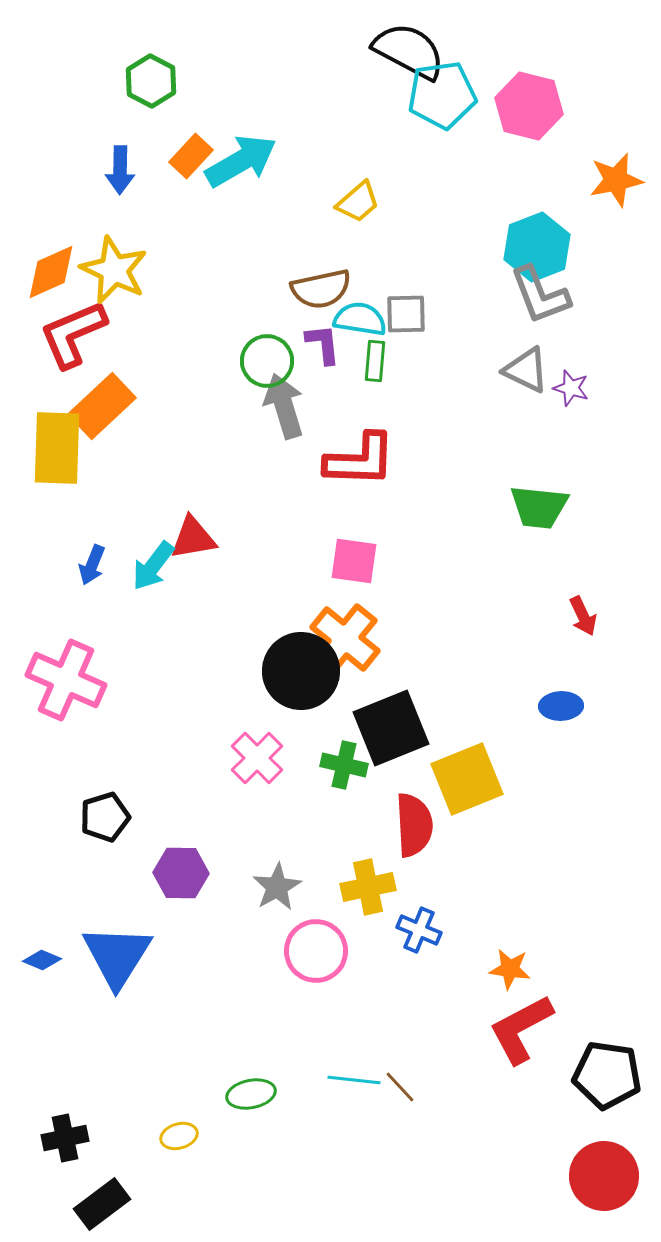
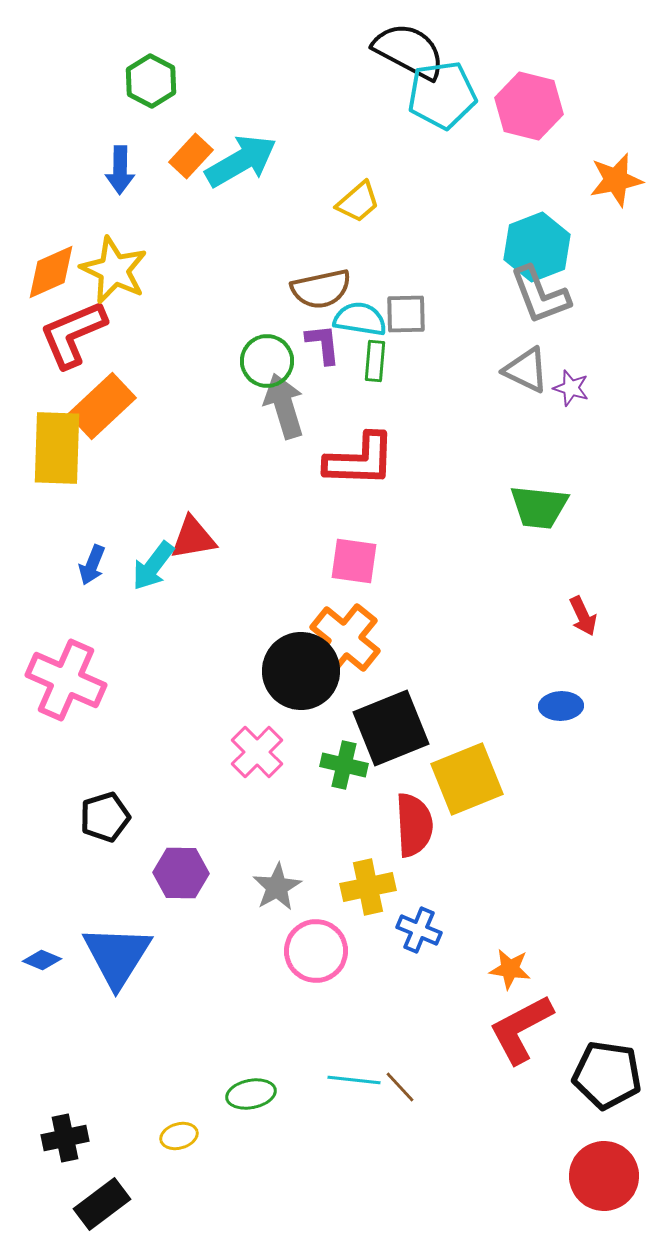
pink cross at (257, 758): moved 6 px up
